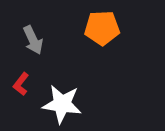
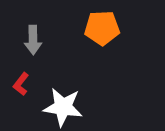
gray arrow: rotated 24 degrees clockwise
white star: moved 1 px right, 3 px down
